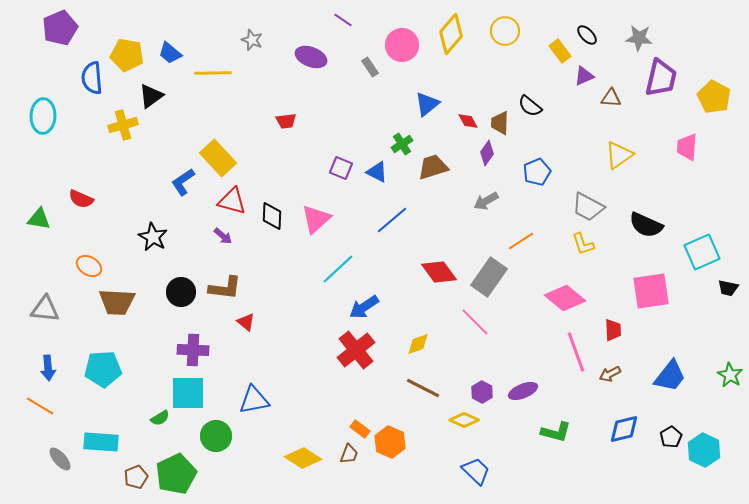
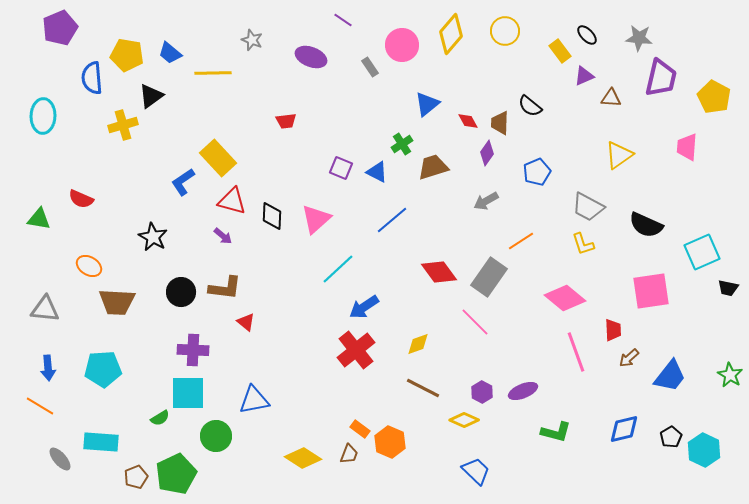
brown arrow at (610, 374): moved 19 px right, 16 px up; rotated 15 degrees counterclockwise
